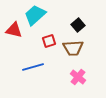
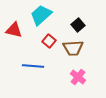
cyan trapezoid: moved 6 px right
red square: rotated 32 degrees counterclockwise
blue line: moved 1 px up; rotated 20 degrees clockwise
